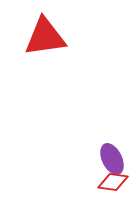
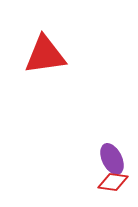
red triangle: moved 18 px down
